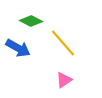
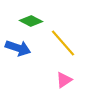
blue arrow: rotated 10 degrees counterclockwise
